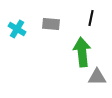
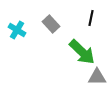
gray rectangle: rotated 42 degrees clockwise
cyan cross: moved 1 px down
green arrow: rotated 140 degrees clockwise
